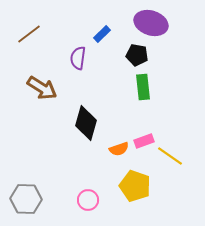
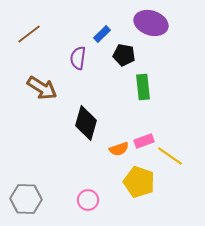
black pentagon: moved 13 px left
yellow pentagon: moved 4 px right, 4 px up
